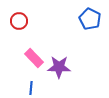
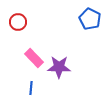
red circle: moved 1 px left, 1 px down
